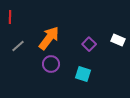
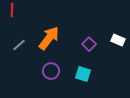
red line: moved 2 px right, 7 px up
gray line: moved 1 px right, 1 px up
purple circle: moved 7 px down
